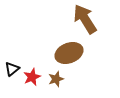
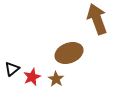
brown arrow: moved 12 px right; rotated 12 degrees clockwise
brown star: rotated 21 degrees counterclockwise
